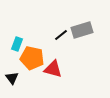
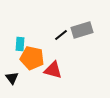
cyan rectangle: moved 3 px right; rotated 16 degrees counterclockwise
red triangle: moved 1 px down
